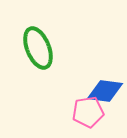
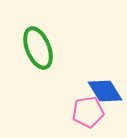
blue diamond: rotated 51 degrees clockwise
